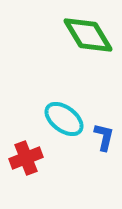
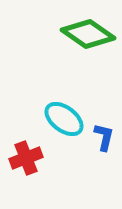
green diamond: moved 1 px up; rotated 24 degrees counterclockwise
